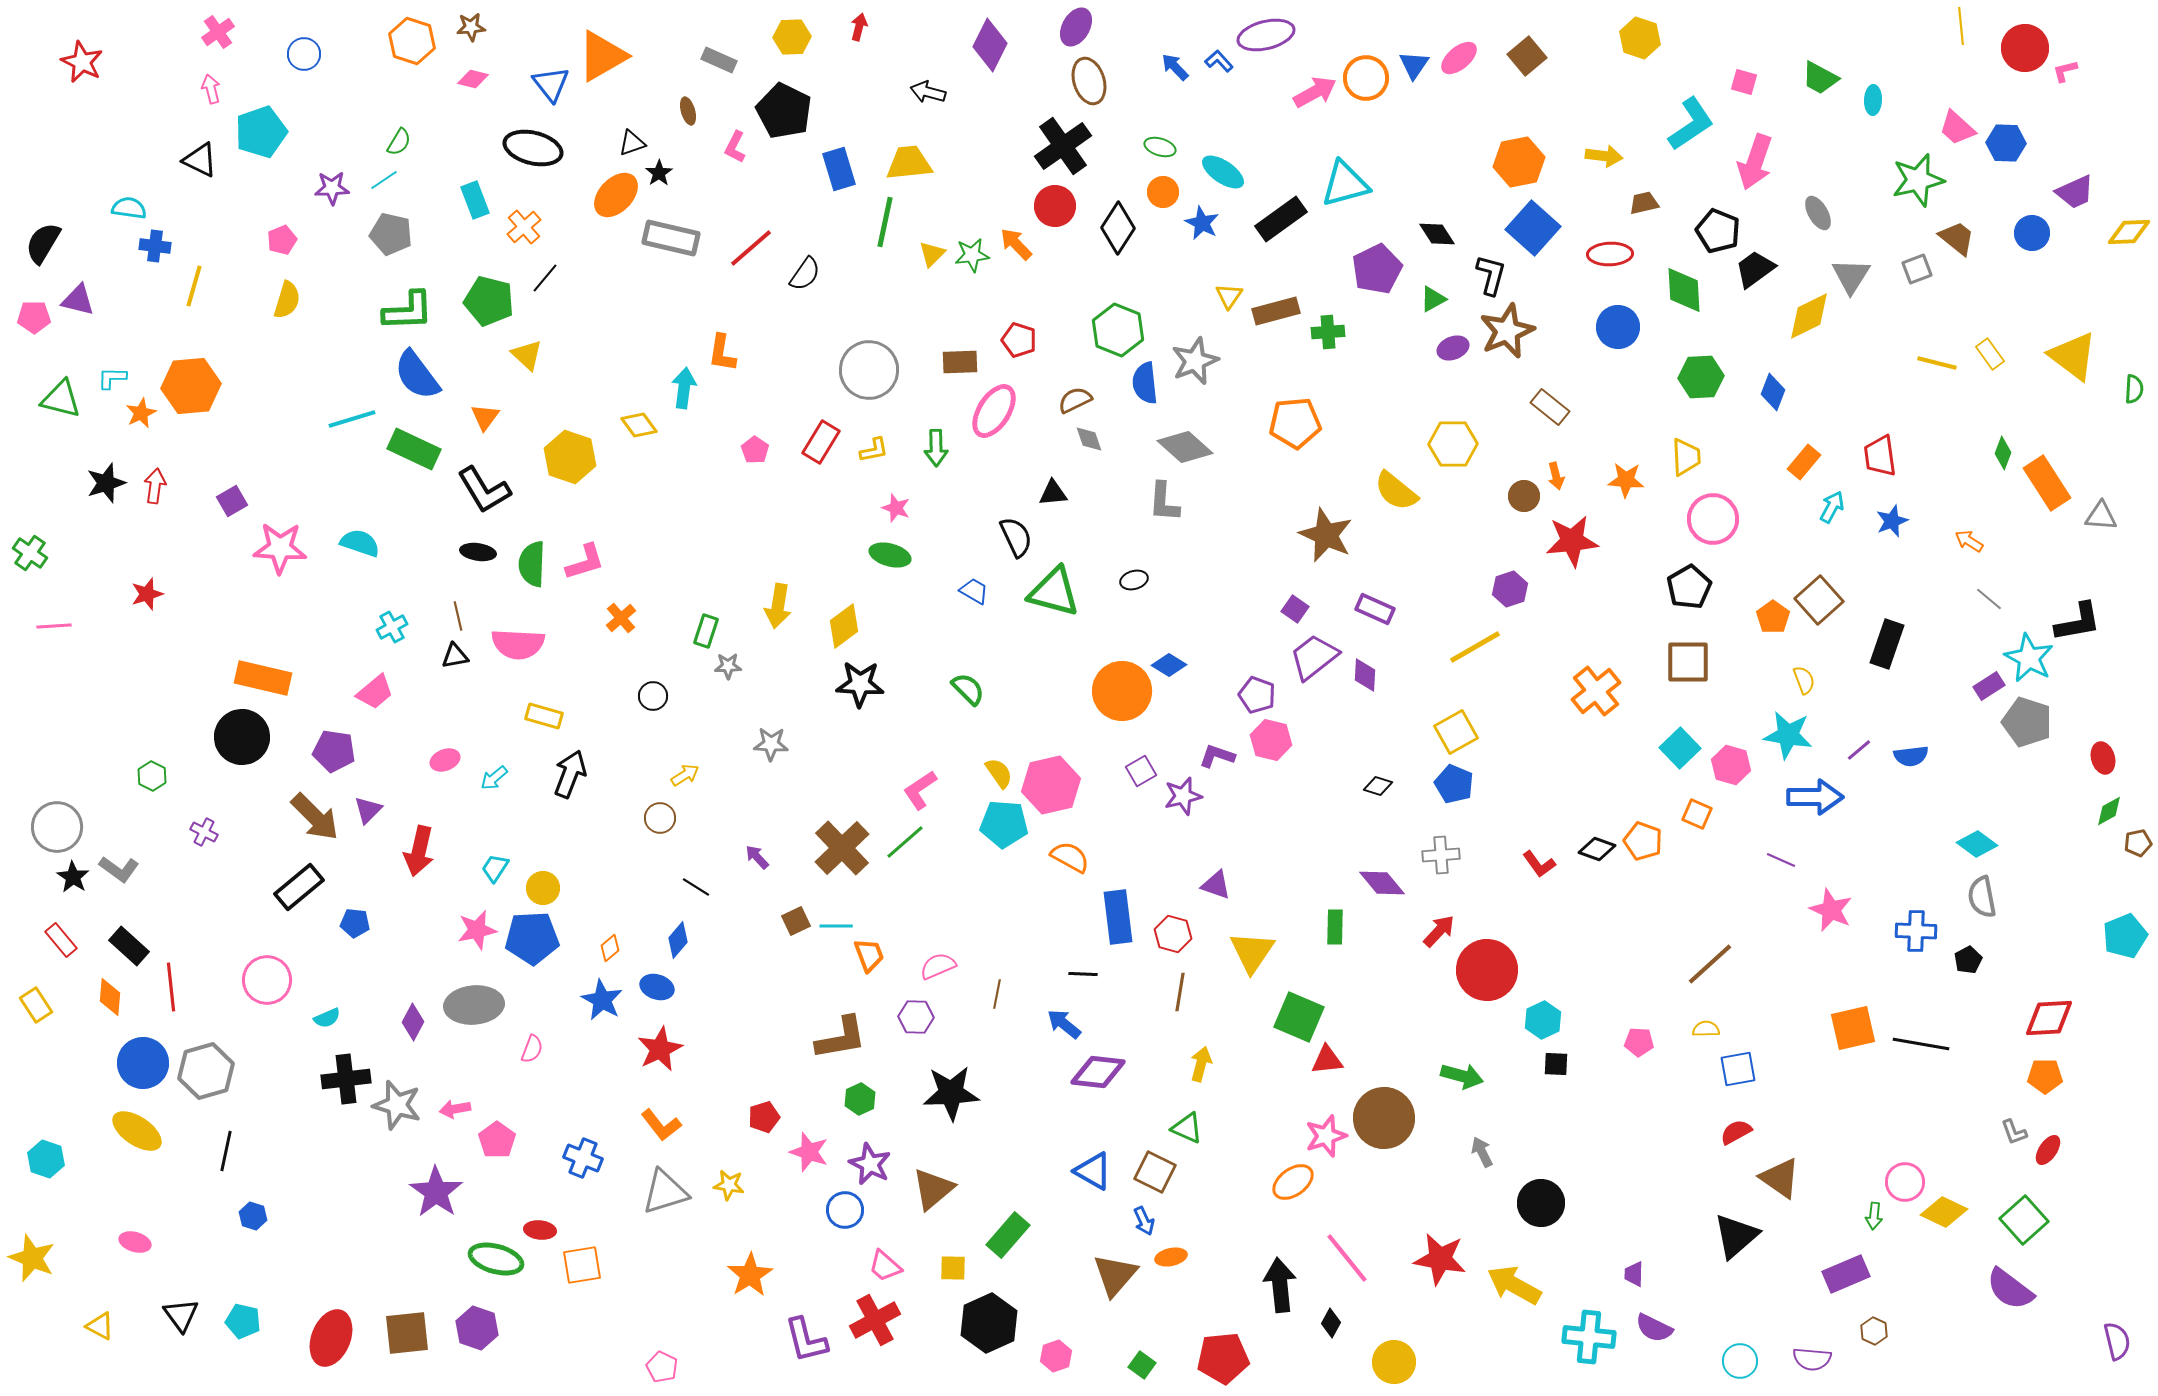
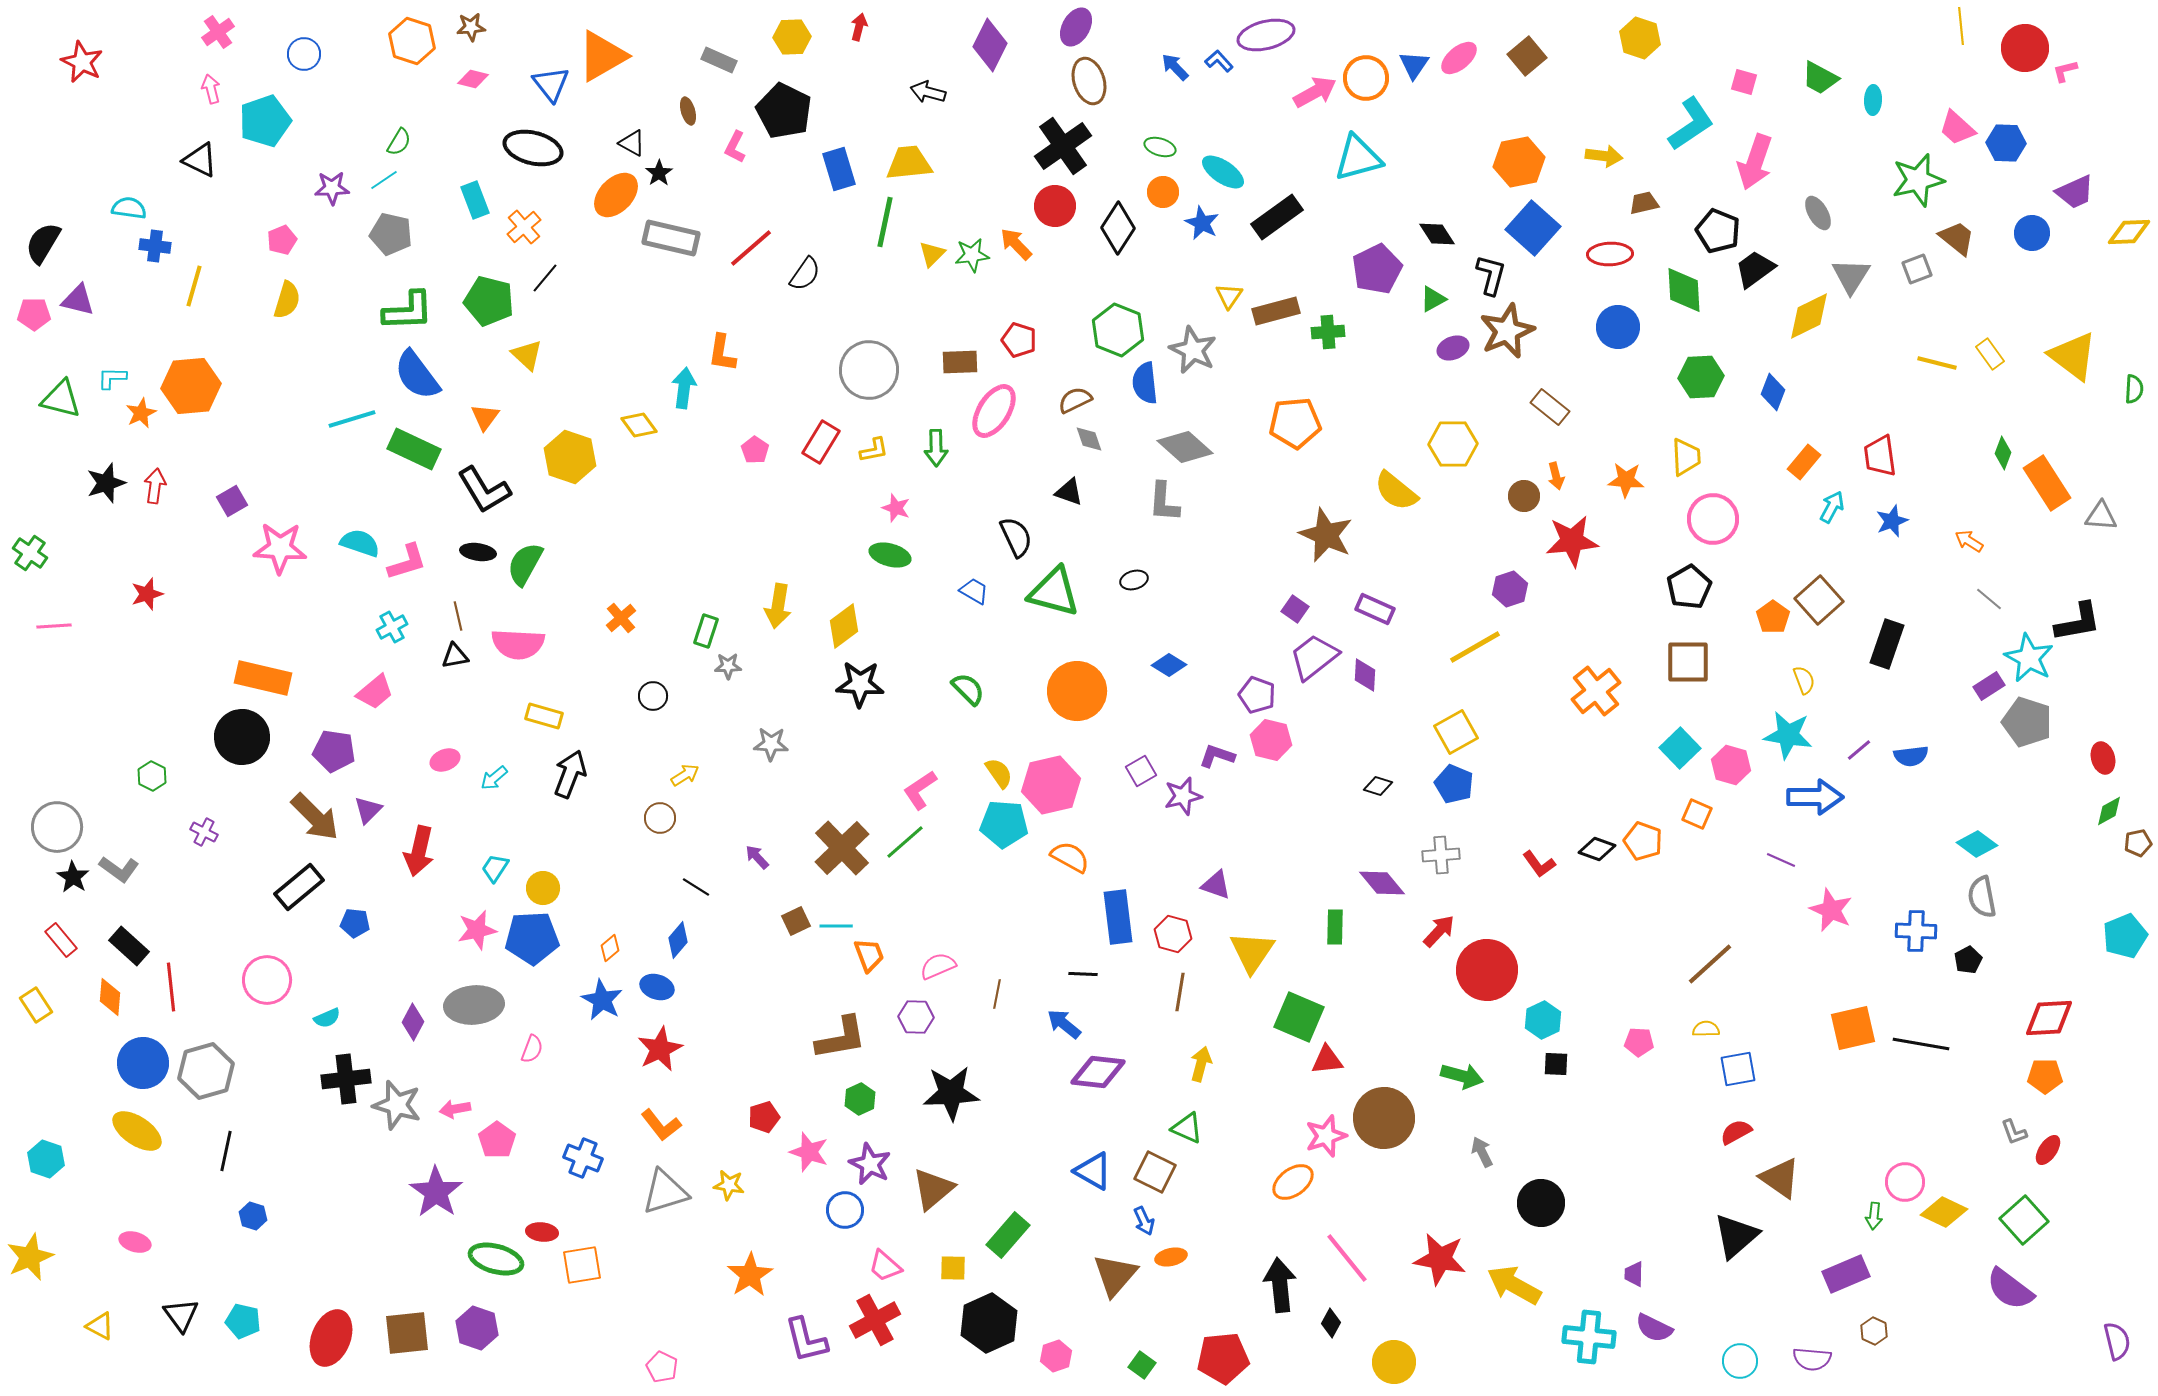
cyan pentagon at (261, 132): moved 4 px right, 11 px up
black triangle at (632, 143): rotated 48 degrees clockwise
cyan triangle at (1345, 184): moved 13 px right, 26 px up
black rectangle at (1281, 219): moved 4 px left, 2 px up
pink pentagon at (34, 317): moved 3 px up
gray star at (1195, 361): moved 2 px left, 11 px up; rotated 24 degrees counterclockwise
black triangle at (1053, 493): moved 16 px right, 1 px up; rotated 24 degrees clockwise
pink L-shape at (585, 562): moved 178 px left
green semicircle at (532, 564): moved 7 px left; rotated 27 degrees clockwise
orange circle at (1122, 691): moved 45 px left
red ellipse at (540, 1230): moved 2 px right, 2 px down
yellow star at (32, 1258): moved 2 px left, 1 px up; rotated 27 degrees clockwise
